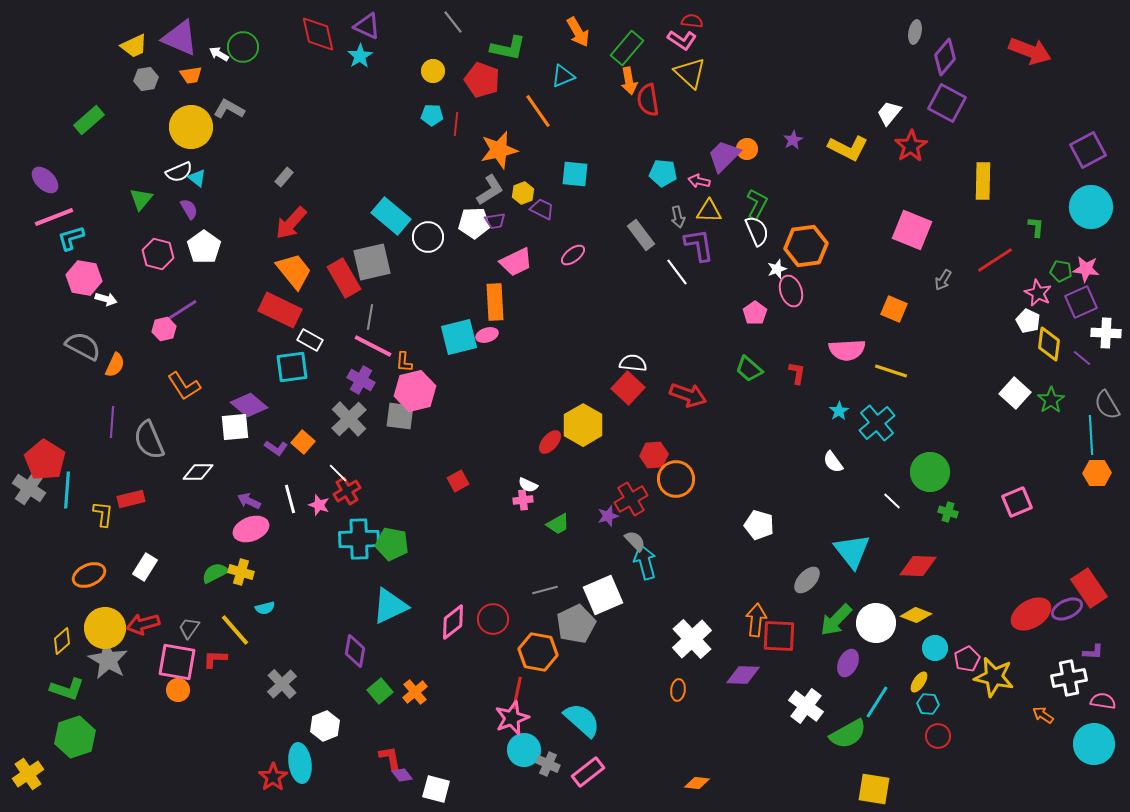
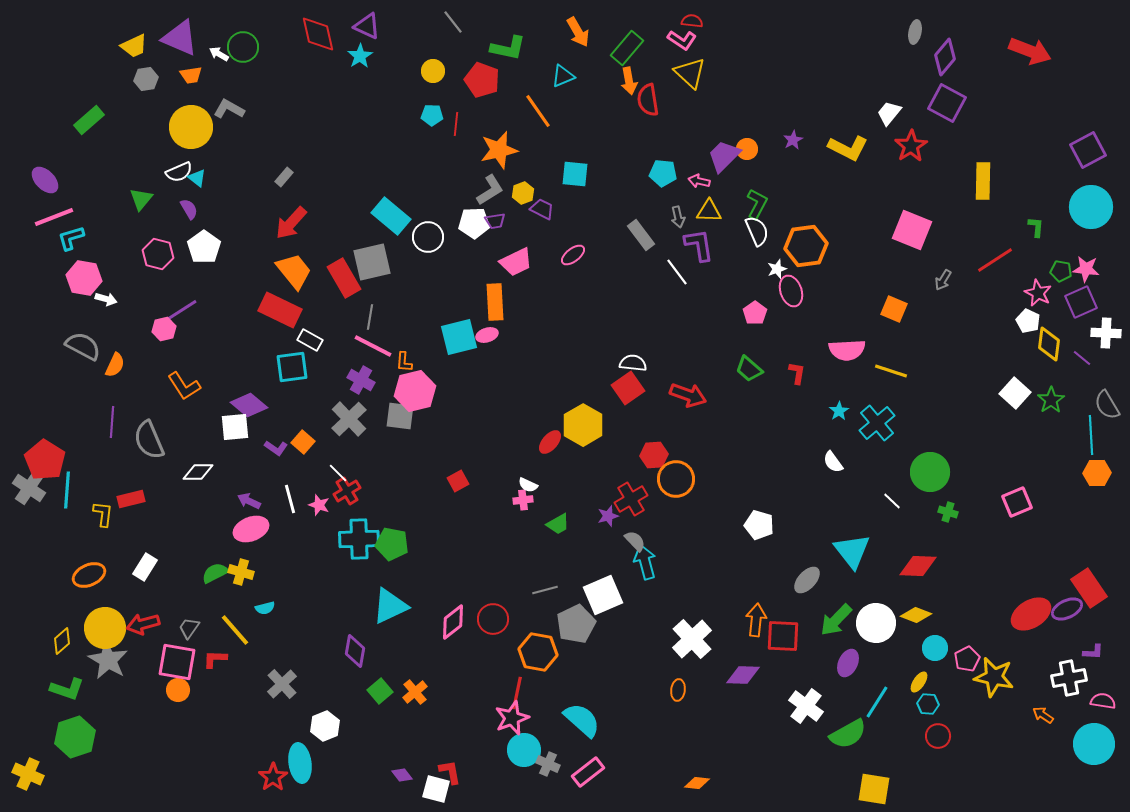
red square at (628, 388): rotated 12 degrees clockwise
red square at (779, 636): moved 4 px right
red L-shape at (390, 758): moved 60 px right, 14 px down
yellow cross at (28, 774): rotated 32 degrees counterclockwise
